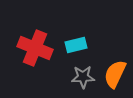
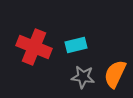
red cross: moved 1 px left, 1 px up
gray star: rotated 10 degrees clockwise
